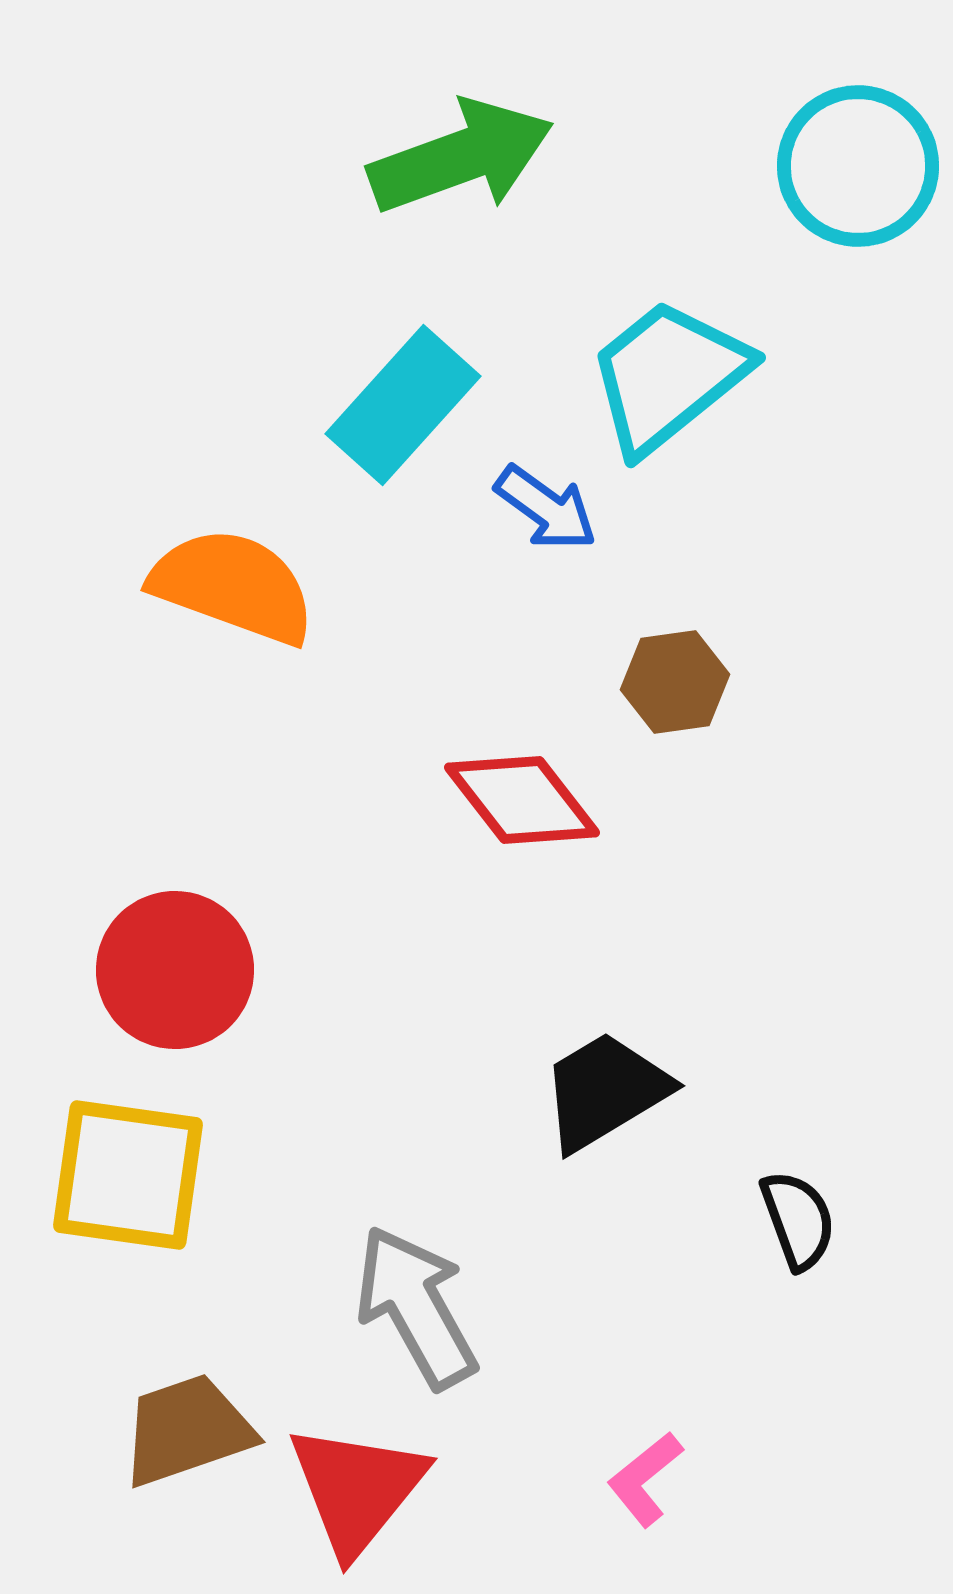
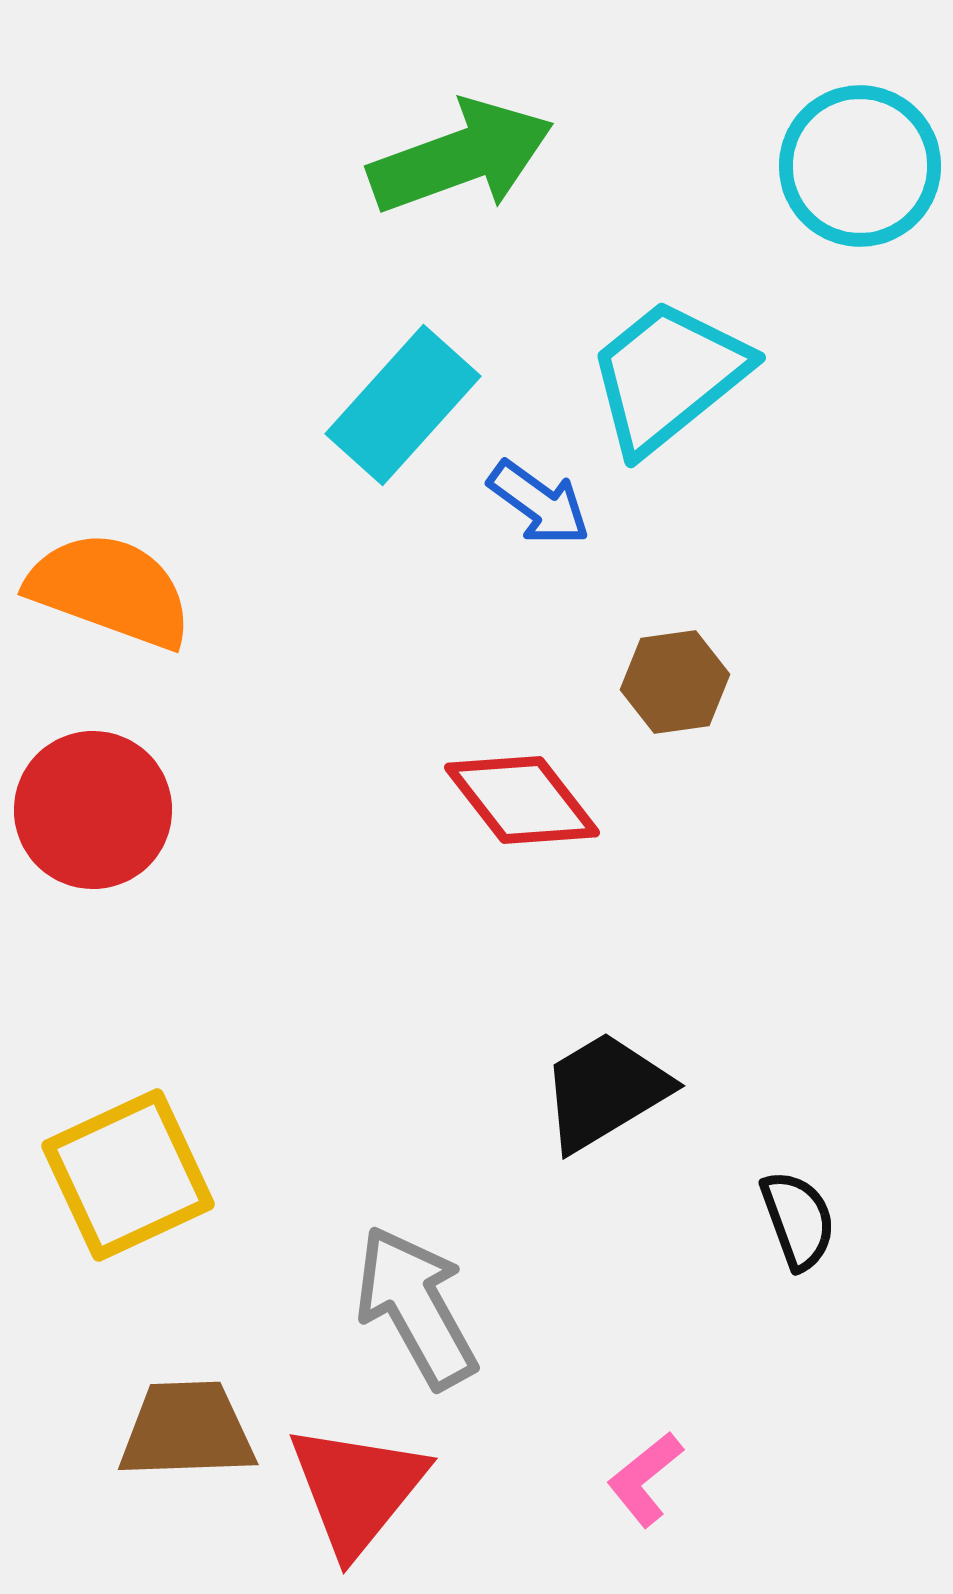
cyan circle: moved 2 px right
blue arrow: moved 7 px left, 5 px up
orange semicircle: moved 123 px left, 4 px down
red circle: moved 82 px left, 160 px up
yellow square: rotated 33 degrees counterclockwise
brown trapezoid: rotated 17 degrees clockwise
